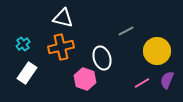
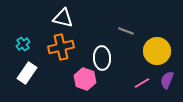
gray line: rotated 49 degrees clockwise
white ellipse: rotated 15 degrees clockwise
